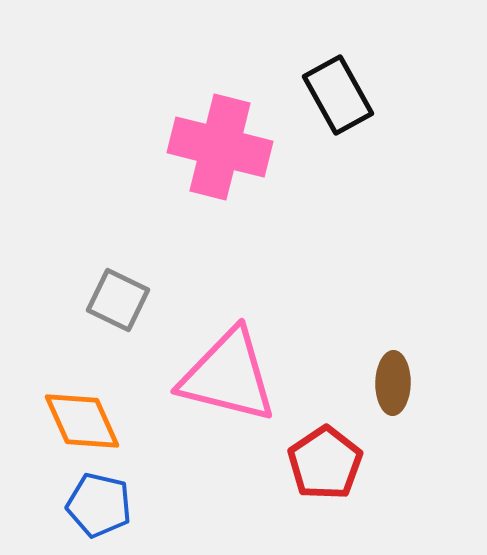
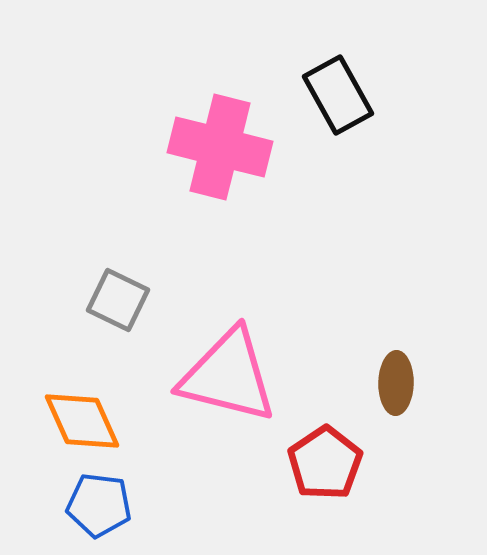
brown ellipse: moved 3 px right
blue pentagon: rotated 6 degrees counterclockwise
